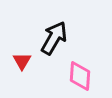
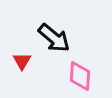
black arrow: rotated 100 degrees clockwise
